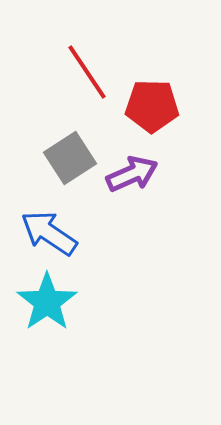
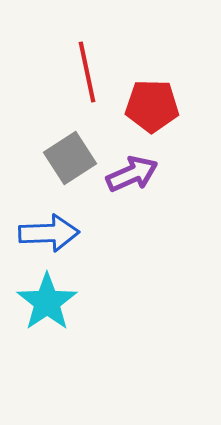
red line: rotated 22 degrees clockwise
blue arrow: rotated 144 degrees clockwise
